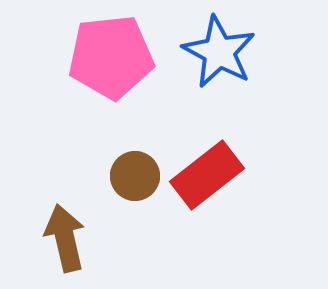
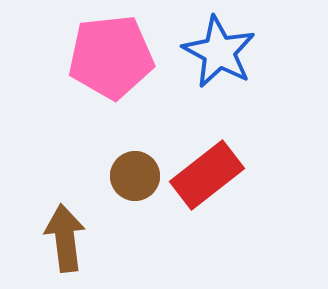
brown arrow: rotated 6 degrees clockwise
